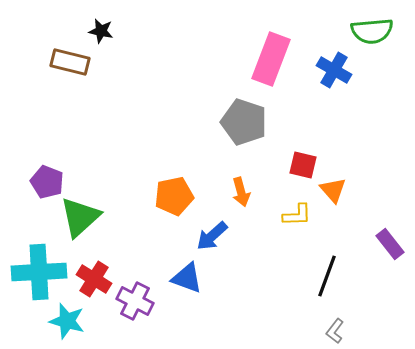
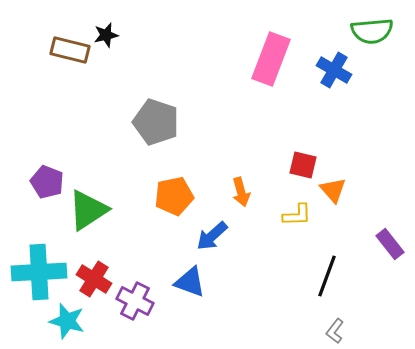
black star: moved 5 px right, 4 px down; rotated 25 degrees counterclockwise
brown rectangle: moved 12 px up
gray pentagon: moved 88 px left
green triangle: moved 8 px right, 7 px up; rotated 9 degrees clockwise
blue triangle: moved 3 px right, 4 px down
